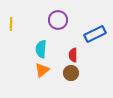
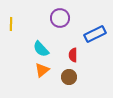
purple circle: moved 2 px right, 2 px up
cyan semicircle: rotated 48 degrees counterclockwise
brown circle: moved 2 px left, 4 px down
